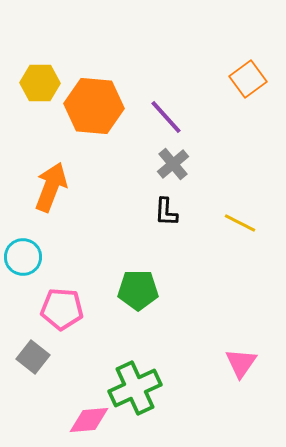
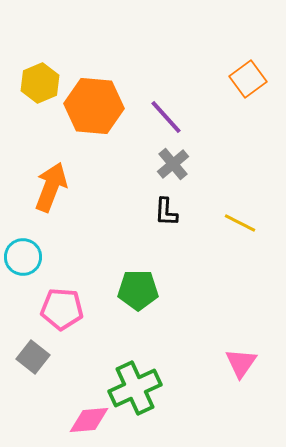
yellow hexagon: rotated 24 degrees counterclockwise
